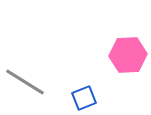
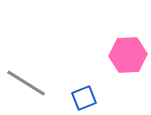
gray line: moved 1 px right, 1 px down
